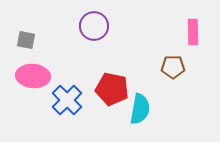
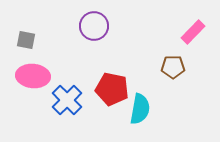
pink rectangle: rotated 45 degrees clockwise
